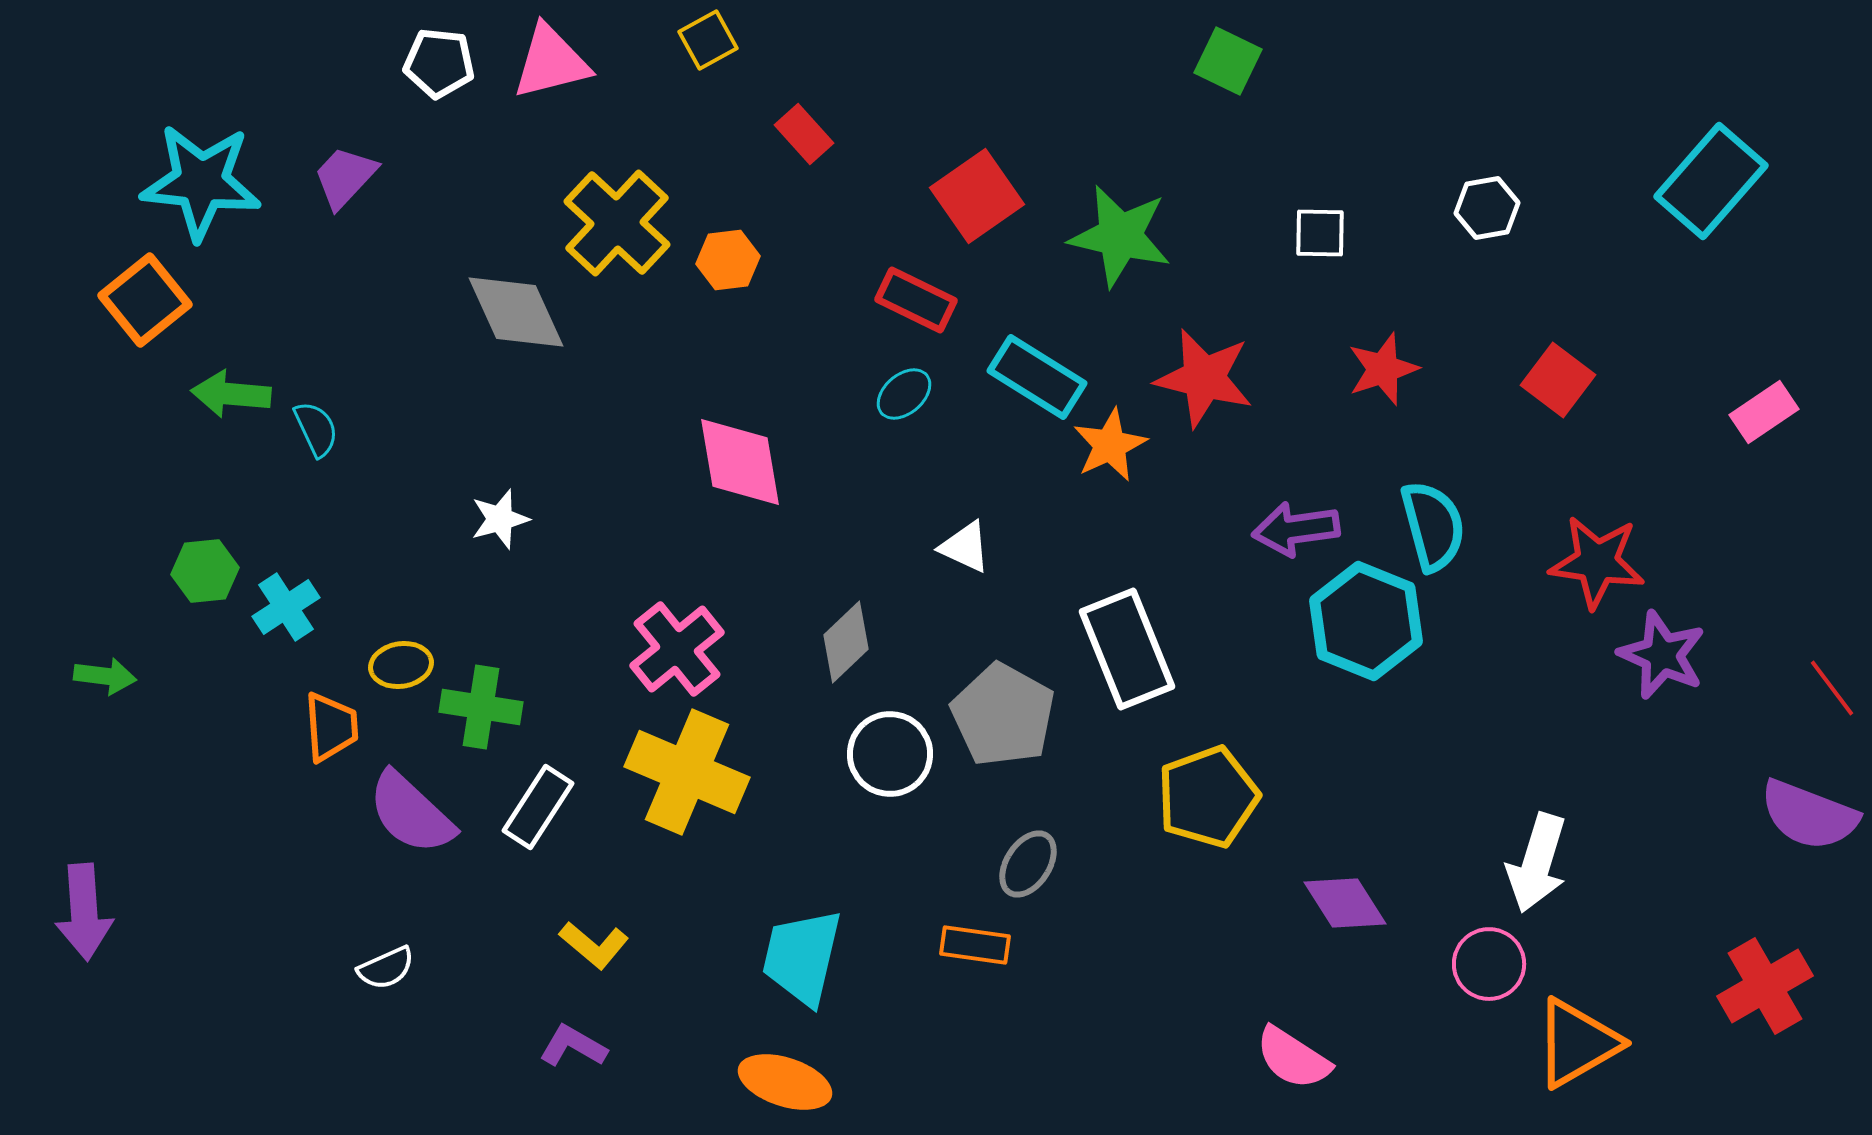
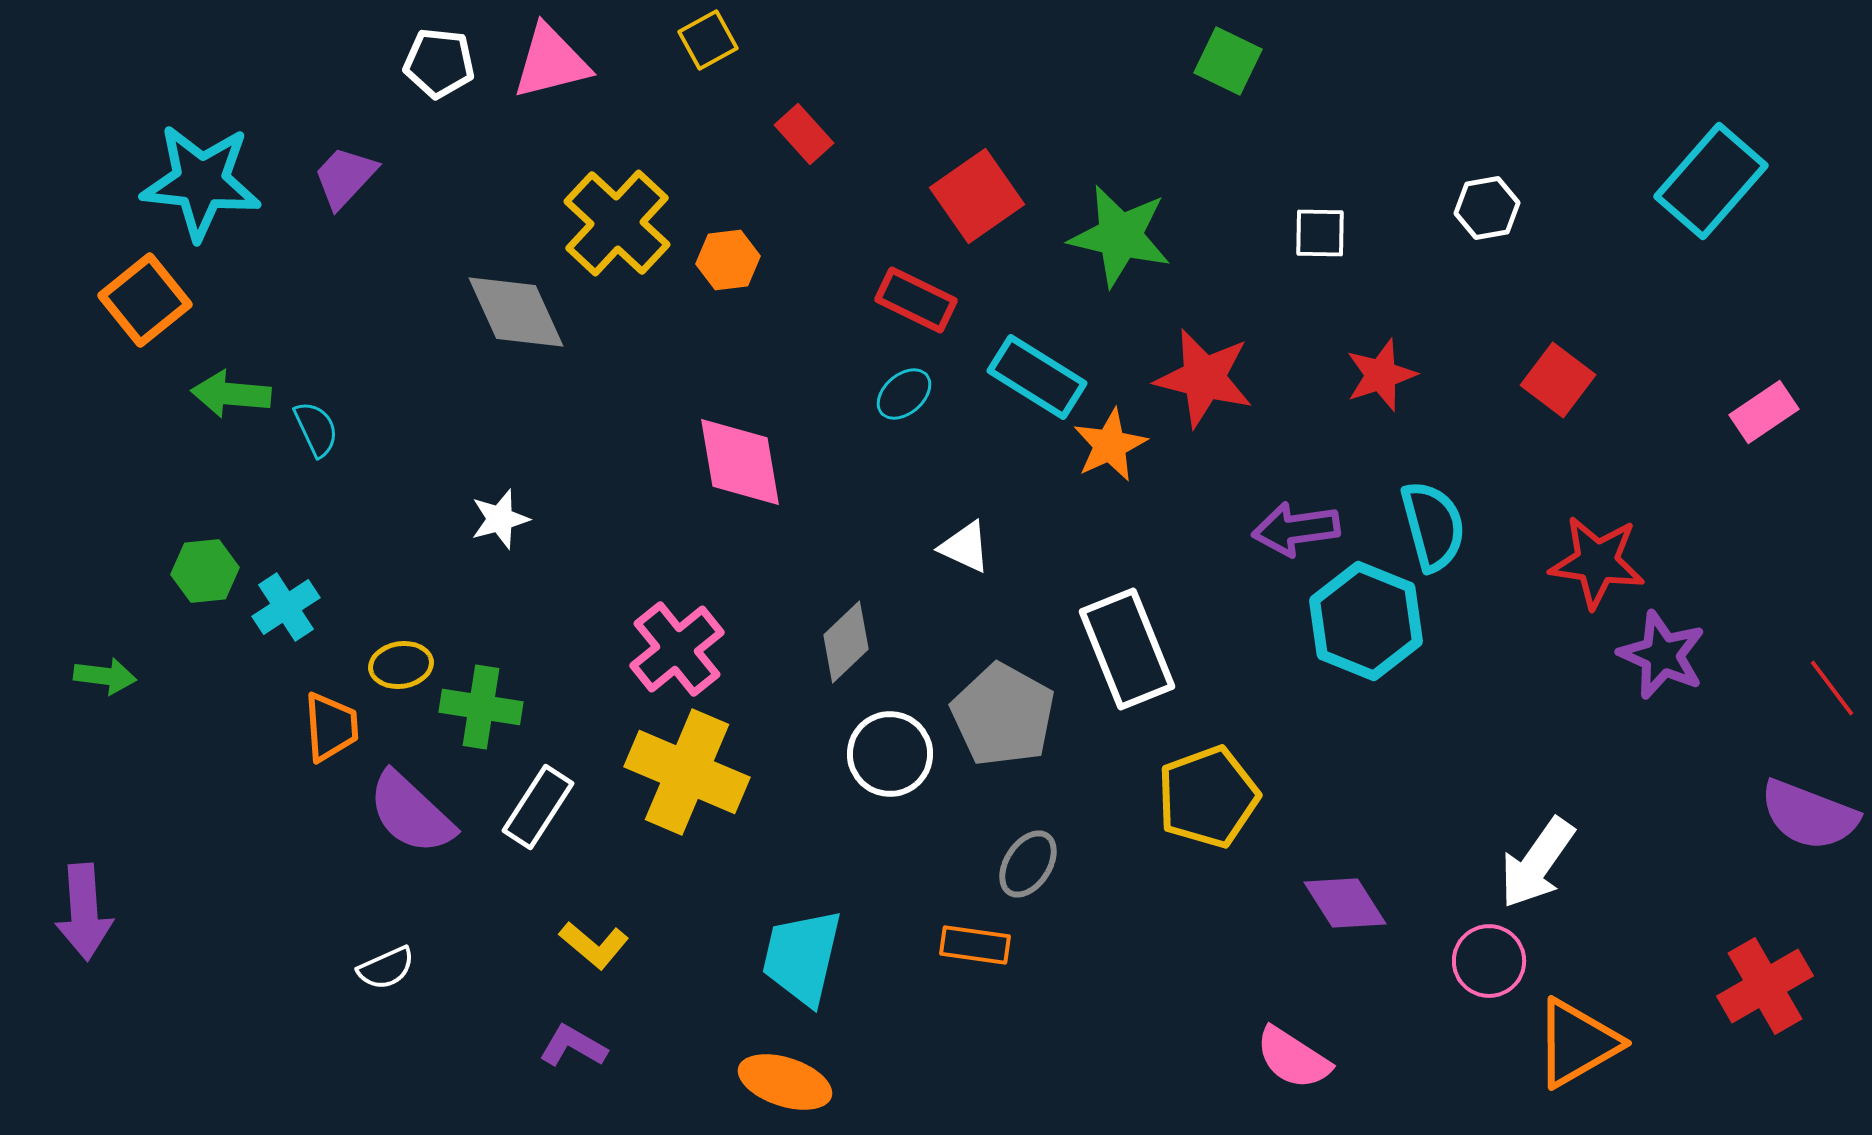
red star at (1383, 369): moved 2 px left, 6 px down
white arrow at (1537, 863): rotated 18 degrees clockwise
pink circle at (1489, 964): moved 3 px up
